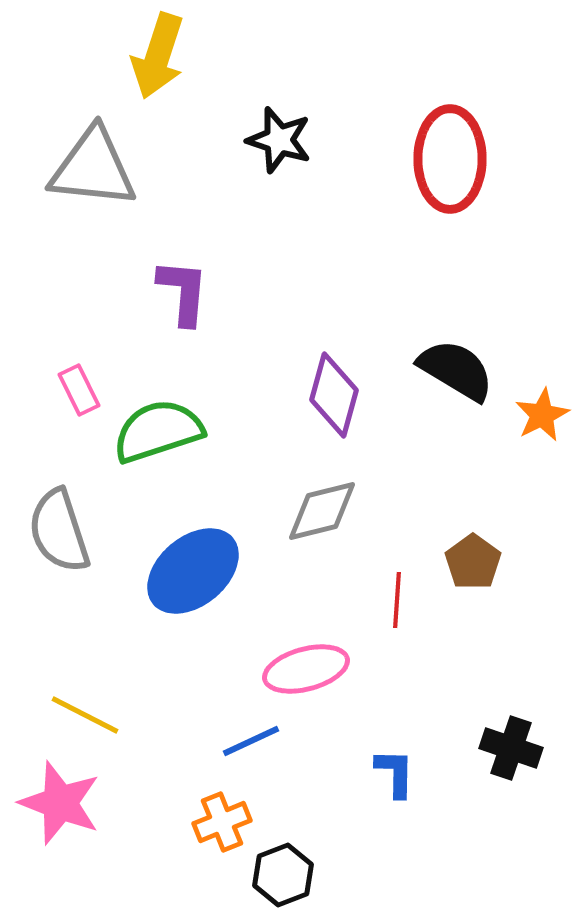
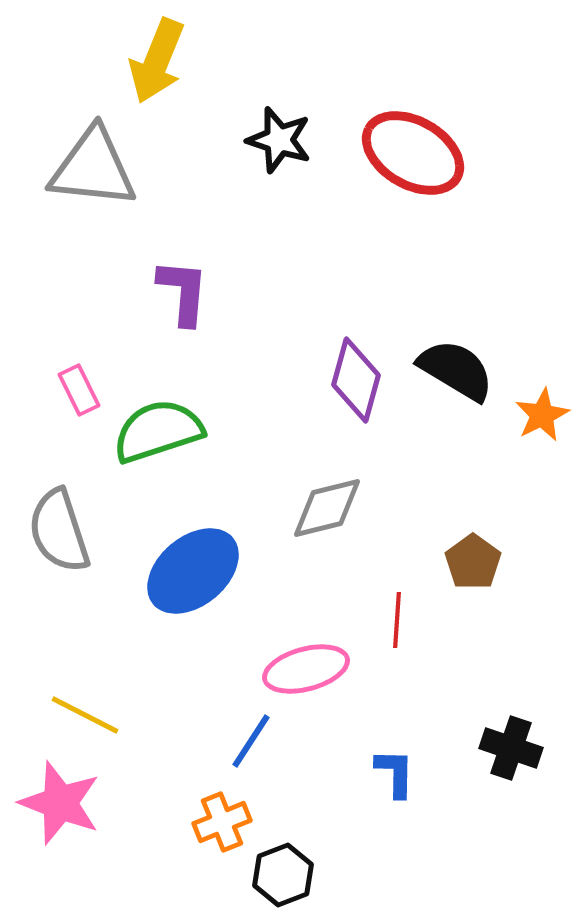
yellow arrow: moved 1 px left, 5 px down; rotated 4 degrees clockwise
red ellipse: moved 37 px left, 6 px up; rotated 60 degrees counterclockwise
purple diamond: moved 22 px right, 15 px up
gray diamond: moved 5 px right, 3 px up
red line: moved 20 px down
blue line: rotated 32 degrees counterclockwise
